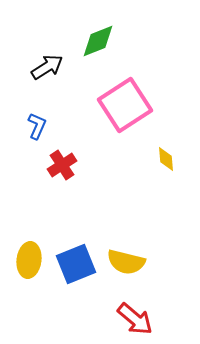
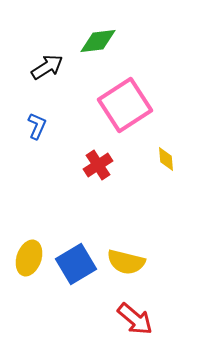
green diamond: rotated 15 degrees clockwise
red cross: moved 36 px right
yellow ellipse: moved 2 px up; rotated 12 degrees clockwise
blue square: rotated 9 degrees counterclockwise
